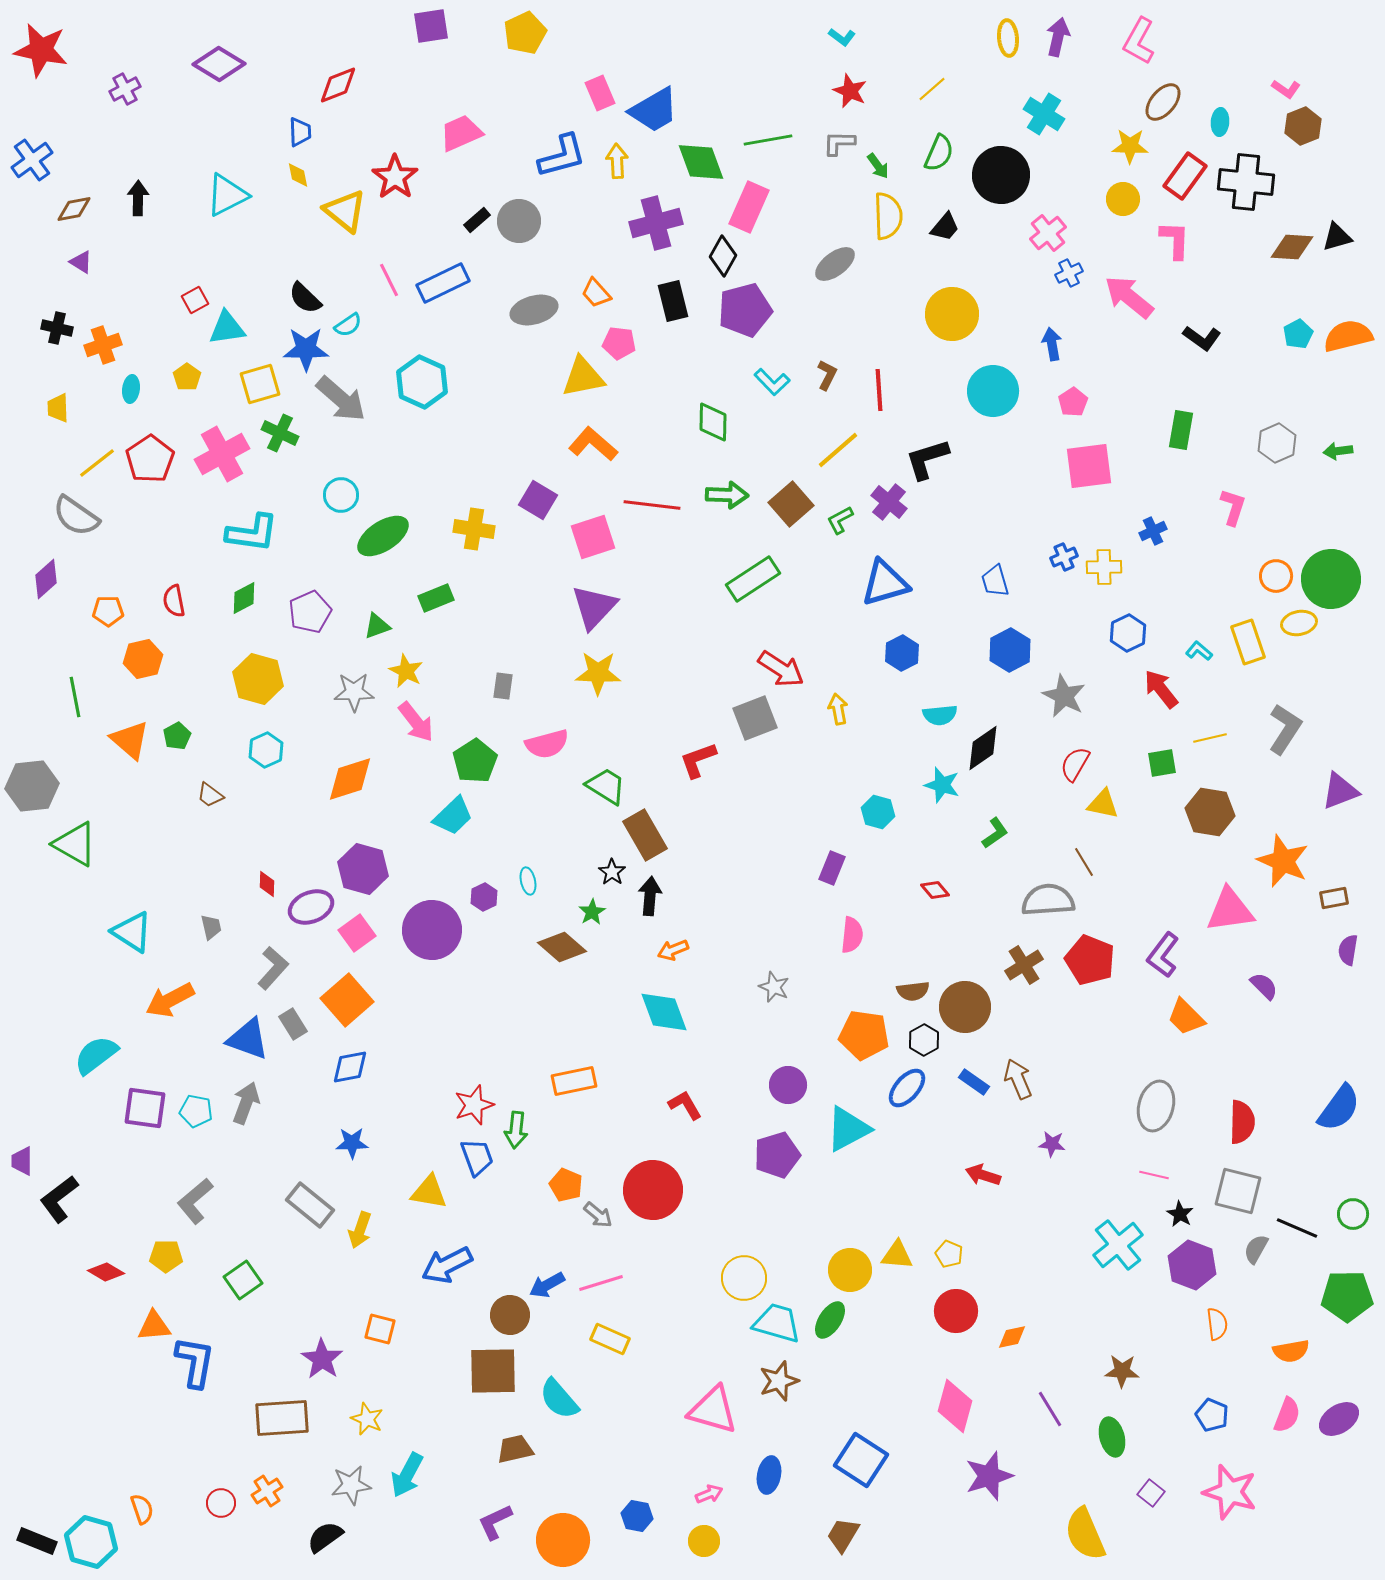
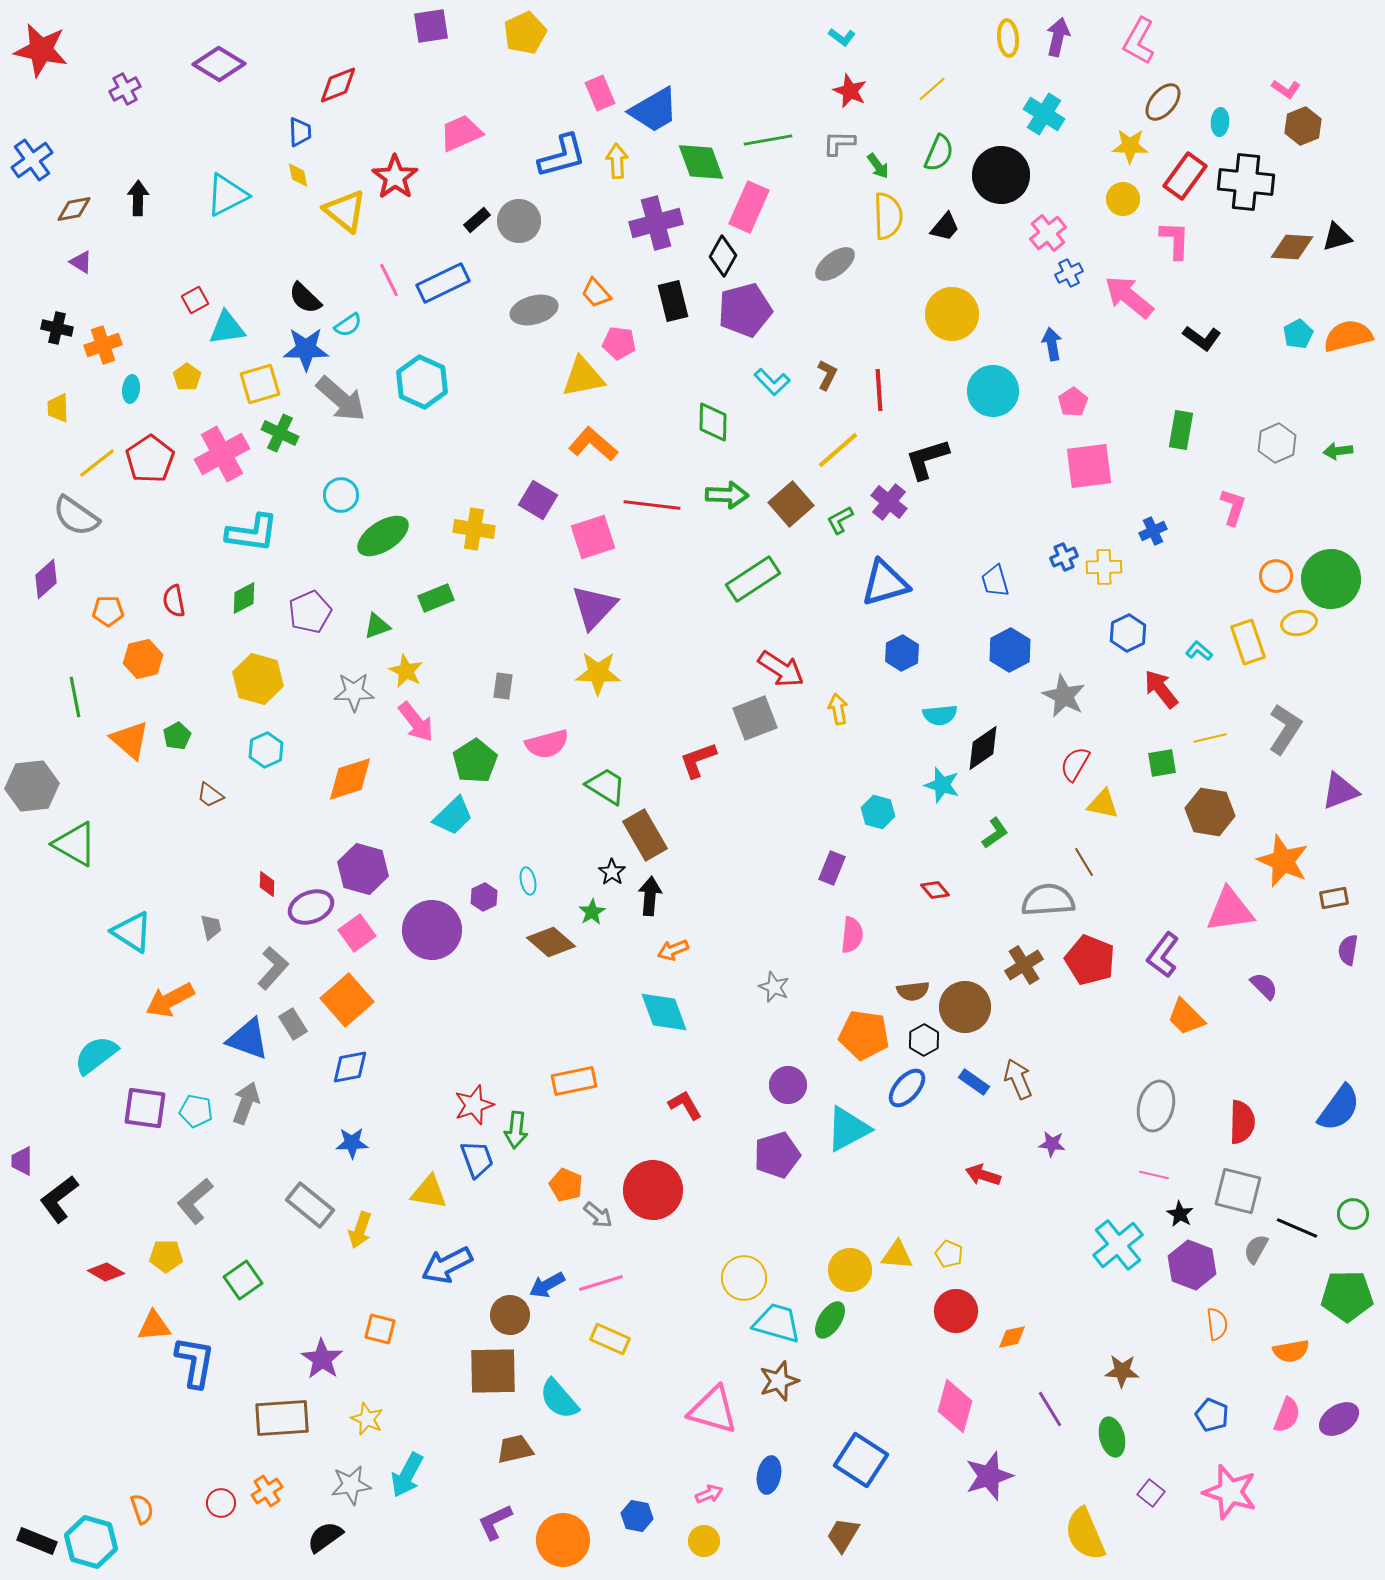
brown diamond at (562, 947): moved 11 px left, 5 px up
blue trapezoid at (477, 1157): moved 2 px down
